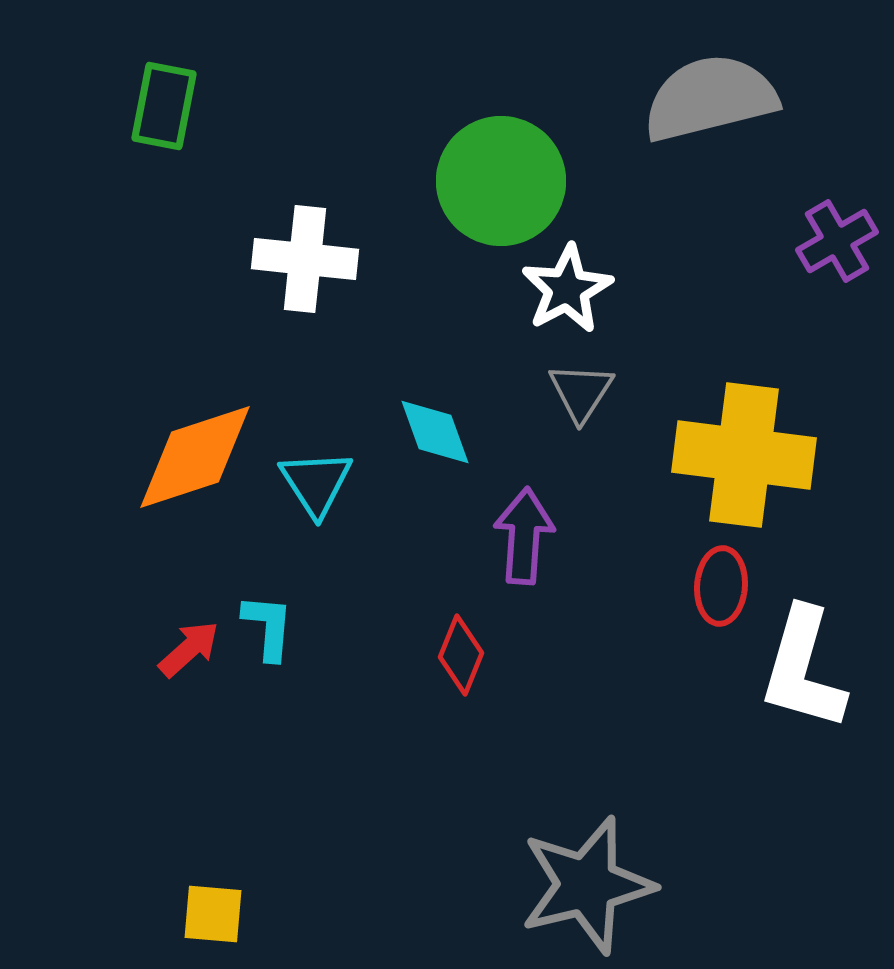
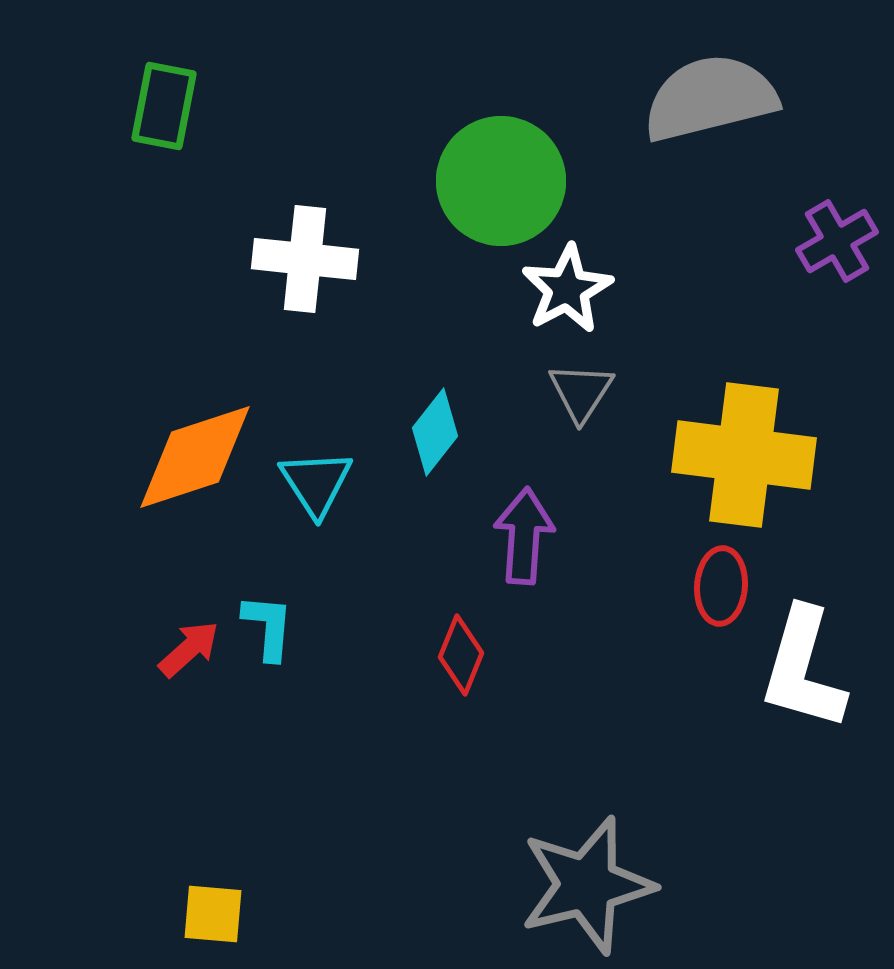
cyan diamond: rotated 58 degrees clockwise
